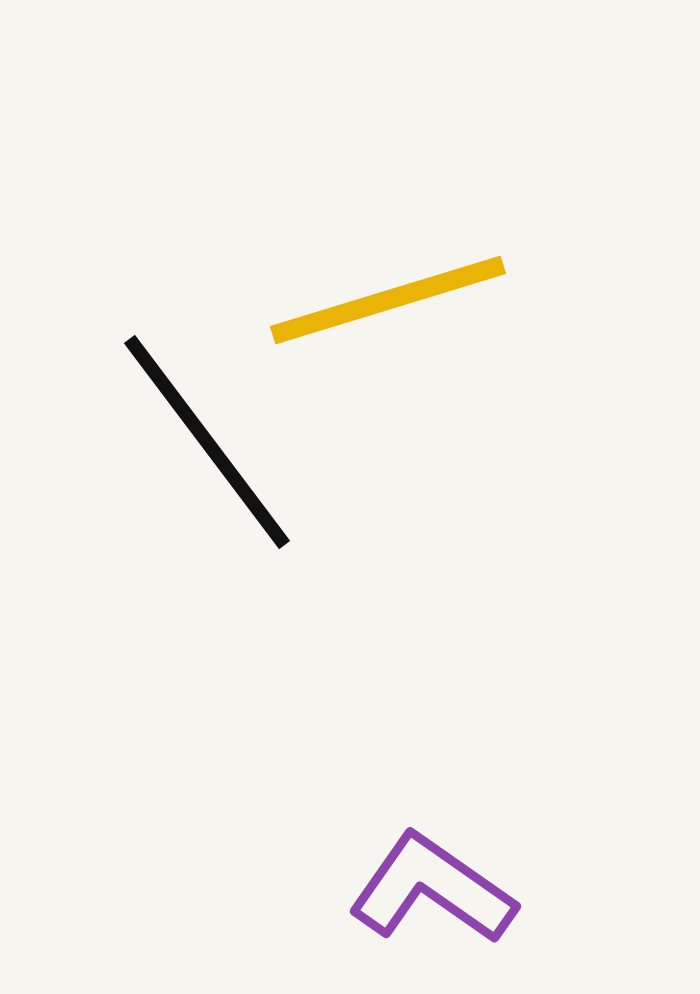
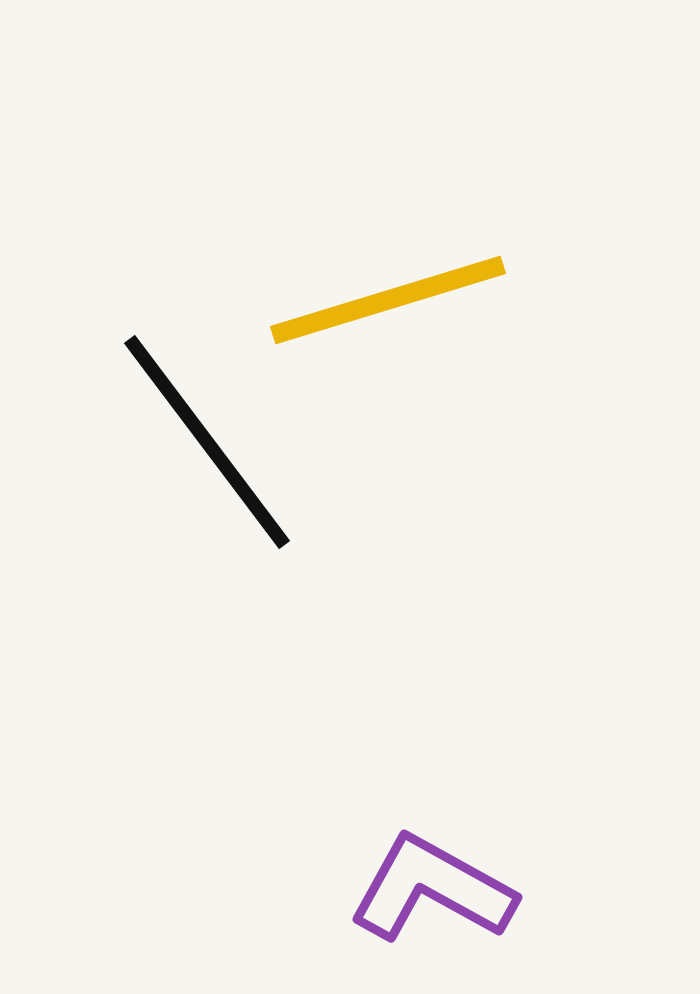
purple L-shape: rotated 6 degrees counterclockwise
